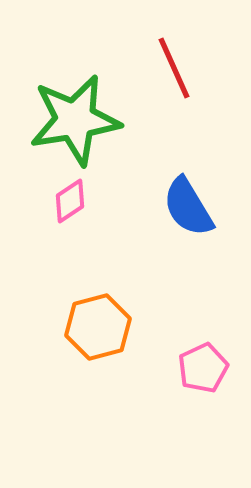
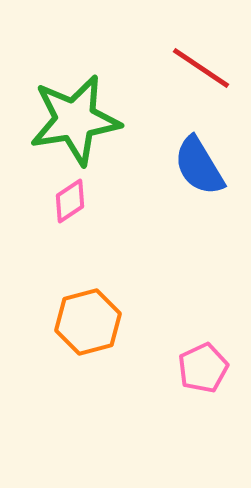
red line: moved 27 px right; rotated 32 degrees counterclockwise
blue semicircle: moved 11 px right, 41 px up
orange hexagon: moved 10 px left, 5 px up
